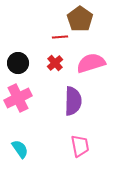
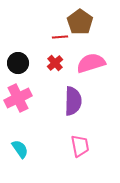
brown pentagon: moved 3 px down
